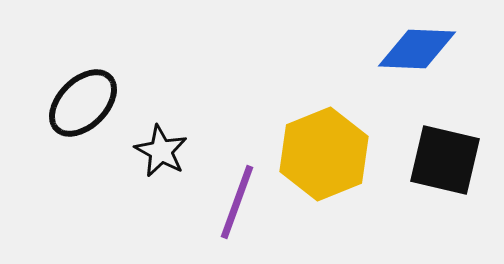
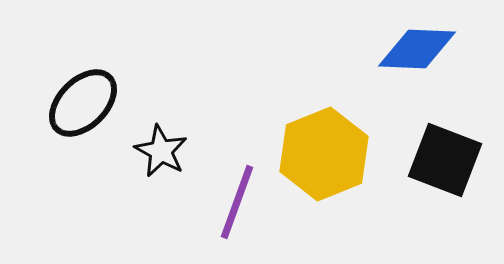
black square: rotated 8 degrees clockwise
